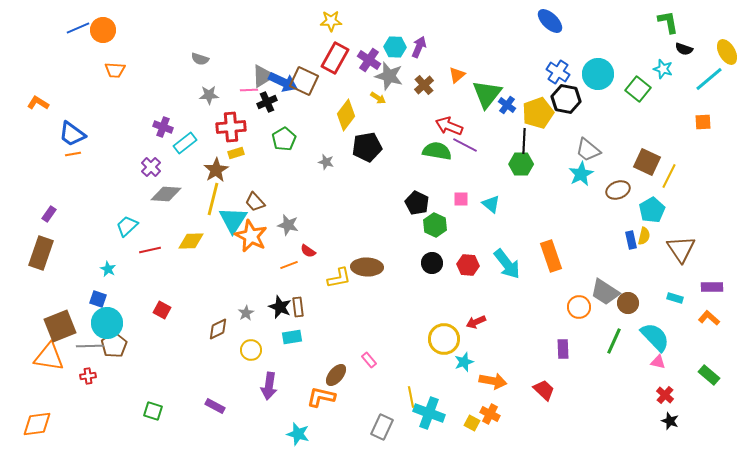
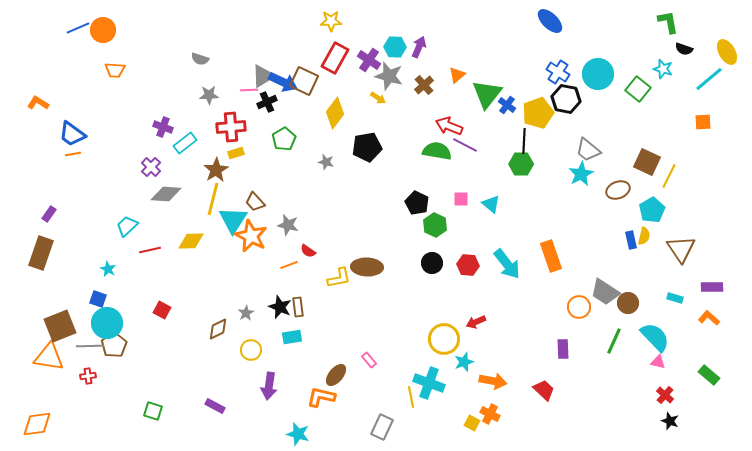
yellow diamond at (346, 115): moved 11 px left, 2 px up
cyan cross at (429, 413): moved 30 px up
